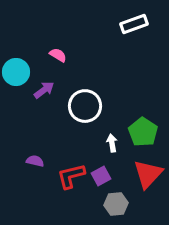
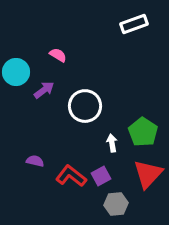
red L-shape: rotated 52 degrees clockwise
